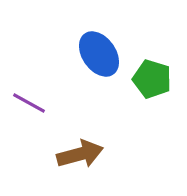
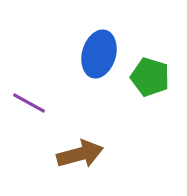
blue ellipse: rotated 51 degrees clockwise
green pentagon: moved 2 px left, 2 px up
